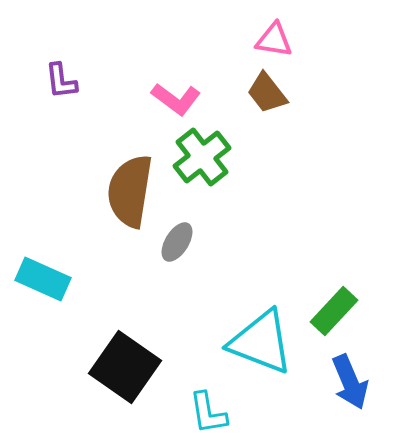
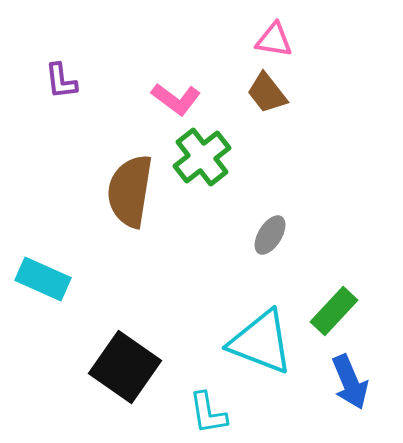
gray ellipse: moved 93 px right, 7 px up
